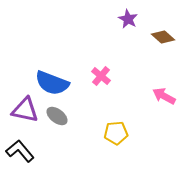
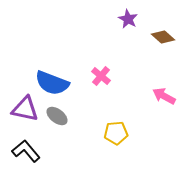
purple triangle: moved 1 px up
black L-shape: moved 6 px right
